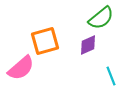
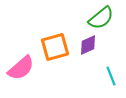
orange square: moved 10 px right, 6 px down
